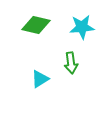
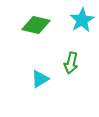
cyan star: moved 7 px up; rotated 25 degrees counterclockwise
green arrow: rotated 20 degrees clockwise
